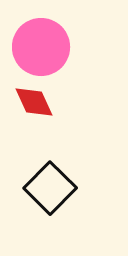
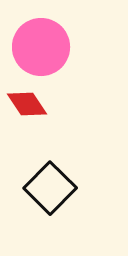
red diamond: moved 7 px left, 2 px down; rotated 9 degrees counterclockwise
